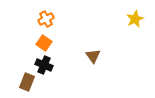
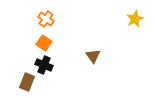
orange cross: rotated 28 degrees counterclockwise
